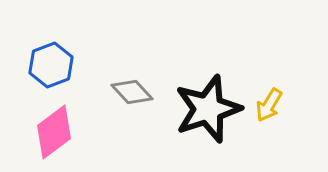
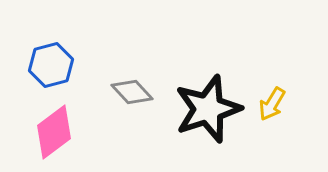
blue hexagon: rotated 6 degrees clockwise
yellow arrow: moved 3 px right, 1 px up
